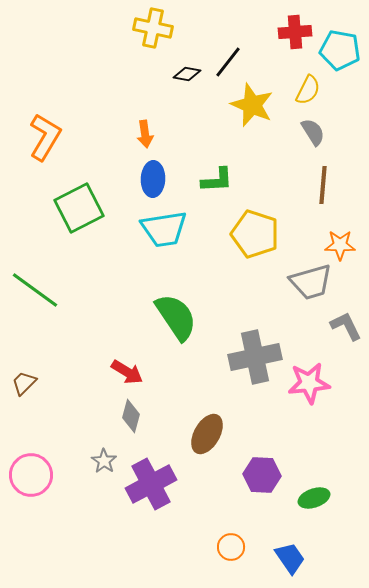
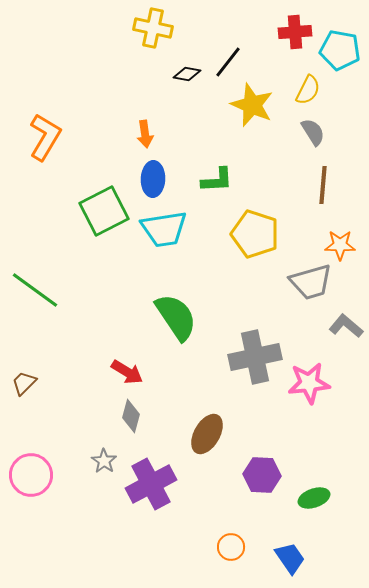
green square: moved 25 px right, 3 px down
gray L-shape: rotated 24 degrees counterclockwise
